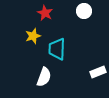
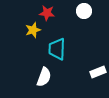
red star: moved 2 px right; rotated 21 degrees counterclockwise
yellow star: moved 6 px up
